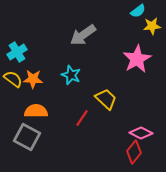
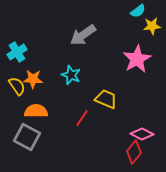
yellow semicircle: moved 4 px right, 7 px down; rotated 18 degrees clockwise
yellow trapezoid: rotated 20 degrees counterclockwise
pink diamond: moved 1 px right, 1 px down
